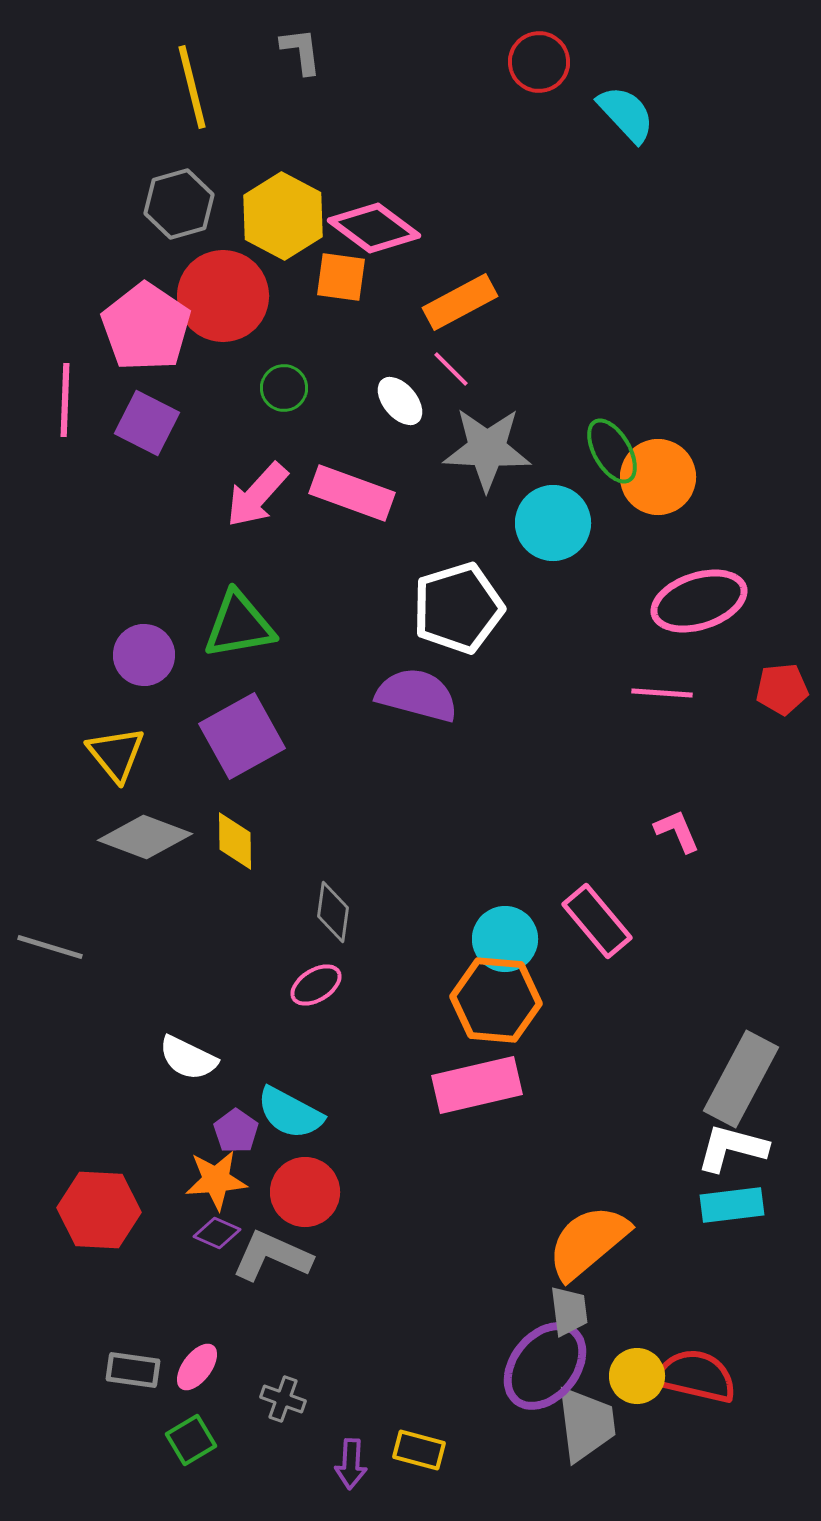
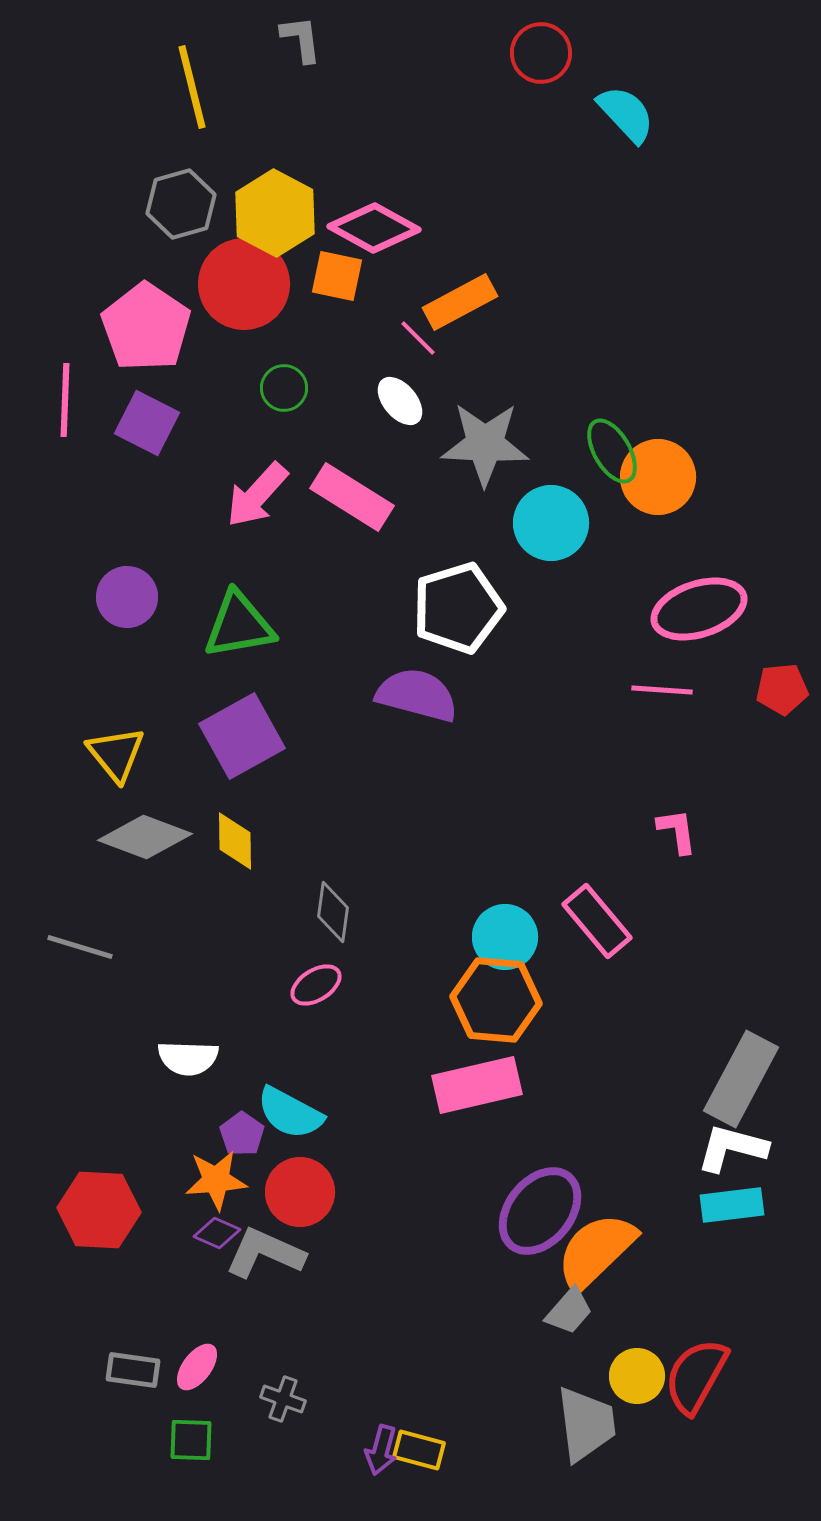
gray L-shape at (301, 51): moved 12 px up
red circle at (539, 62): moved 2 px right, 9 px up
gray hexagon at (179, 204): moved 2 px right
yellow hexagon at (283, 216): moved 8 px left, 3 px up
pink diamond at (374, 228): rotated 8 degrees counterclockwise
orange square at (341, 277): moved 4 px left, 1 px up; rotated 4 degrees clockwise
red circle at (223, 296): moved 21 px right, 12 px up
pink line at (451, 369): moved 33 px left, 31 px up
gray star at (487, 449): moved 2 px left, 5 px up
pink rectangle at (352, 493): moved 4 px down; rotated 12 degrees clockwise
cyan circle at (553, 523): moved 2 px left
pink ellipse at (699, 601): moved 8 px down
purple circle at (144, 655): moved 17 px left, 58 px up
pink line at (662, 693): moved 3 px up
pink L-shape at (677, 831): rotated 15 degrees clockwise
cyan circle at (505, 939): moved 2 px up
gray line at (50, 947): moved 30 px right
white semicircle at (188, 1058): rotated 24 degrees counterclockwise
purple pentagon at (236, 1131): moved 6 px right, 3 px down
red circle at (305, 1192): moved 5 px left
orange semicircle at (588, 1242): moved 8 px right, 9 px down; rotated 4 degrees counterclockwise
gray L-shape at (272, 1256): moved 7 px left, 3 px up
gray trapezoid at (569, 1311): rotated 48 degrees clockwise
purple ellipse at (545, 1366): moved 5 px left, 155 px up
red semicircle at (696, 1376): rotated 74 degrees counterclockwise
green square at (191, 1440): rotated 33 degrees clockwise
purple arrow at (351, 1464): moved 30 px right, 14 px up; rotated 12 degrees clockwise
